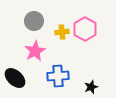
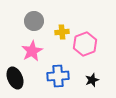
pink hexagon: moved 15 px down; rotated 10 degrees clockwise
pink star: moved 3 px left
black ellipse: rotated 25 degrees clockwise
black star: moved 1 px right, 7 px up
